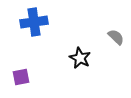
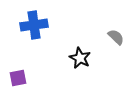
blue cross: moved 3 px down
purple square: moved 3 px left, 1 px down
